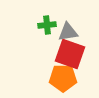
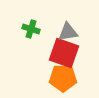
green cross: moved 16 px left, 4 px down; rotated 24 degrees clockwise
red square: moved 6 px left, 1 px up
